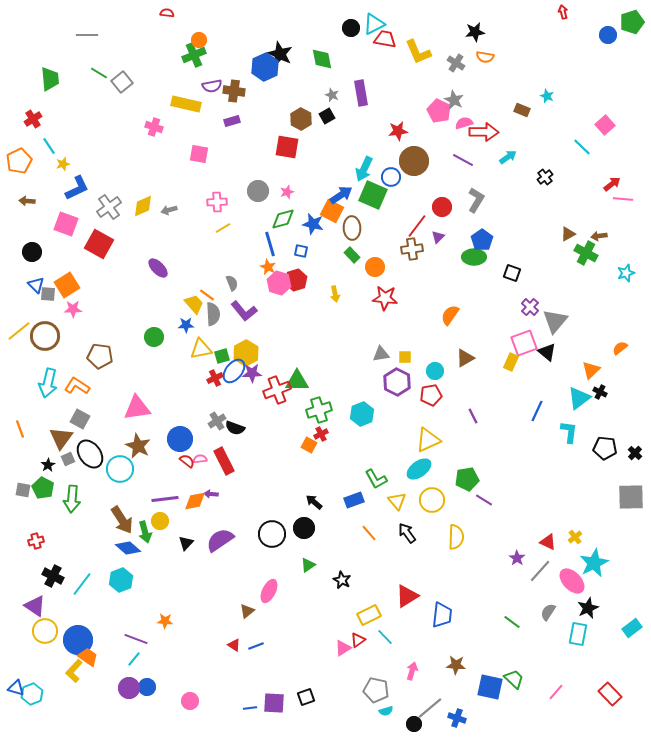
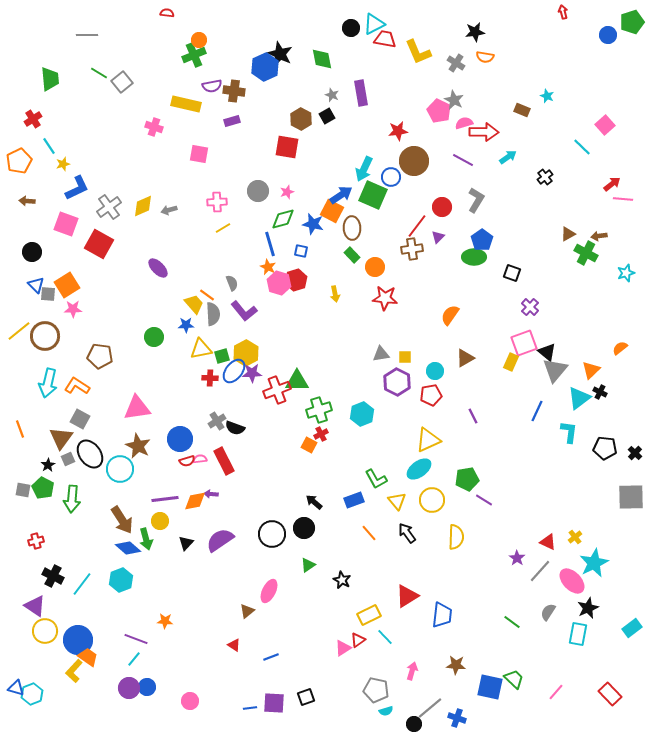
gray triangle at (555, 321): moved 49 px down
red cross at (215, 378): moved 5 px left; rotated 28 degrees clockwise
red semicircle at (187, 461): rotated 126 degrees clockwise
green arrow at (145, 532): moved 1 px right, 7 px down
blue line at (256, 646): moved 15 px right, 11 px down
